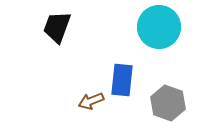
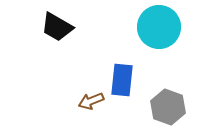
black trapezoid: rotated 80 degrees counterclockwise
gray hexagon: moved 4 px down
